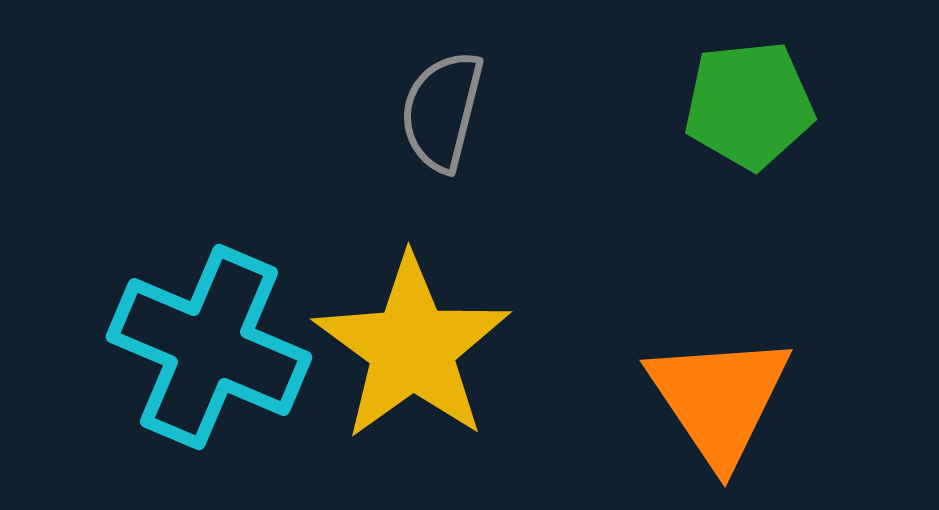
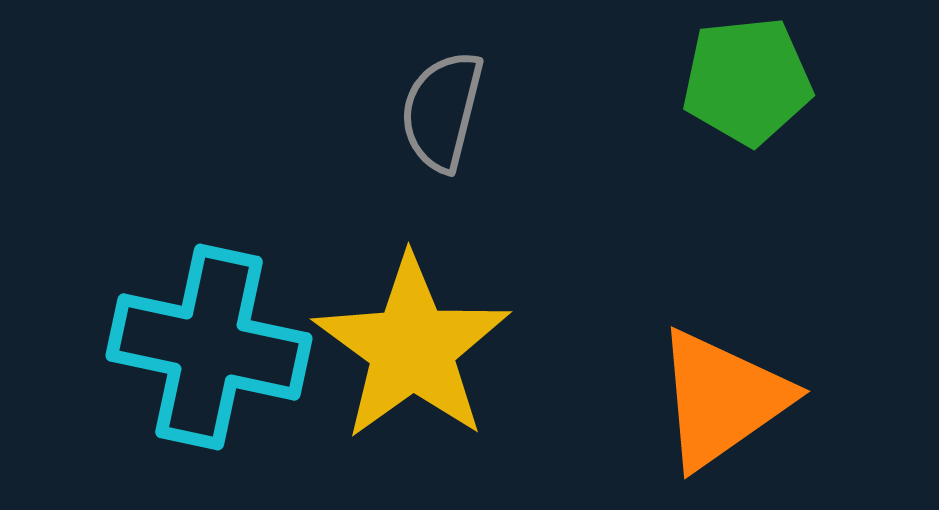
green pentagon: moved 2 px left, 24 px up
cyan cross: rotated 11 degrees counterclockwise
orange triangle: moved 3 px right; rotated 29 degrees clockwise
